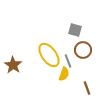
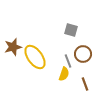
gray square: moved 4 px left
brown circle: moved 4 px down
yellow ellipse: moved 14 px left, 2 px down
brown star: moved 18 px up; rotated 24 degrees clockwise
brown line: moved 2 px left, 4 px up
